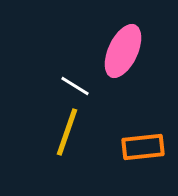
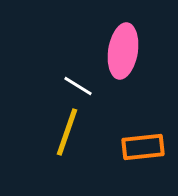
pink ellipse: rotated 16 degrees counterclockwise
white line: moved 3 px right
